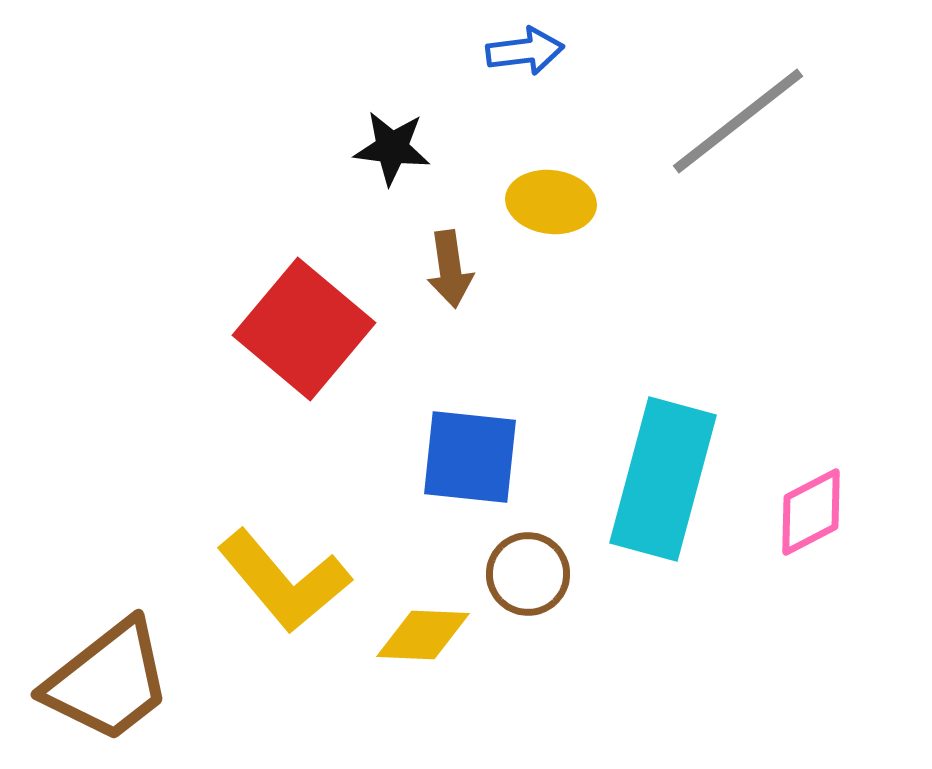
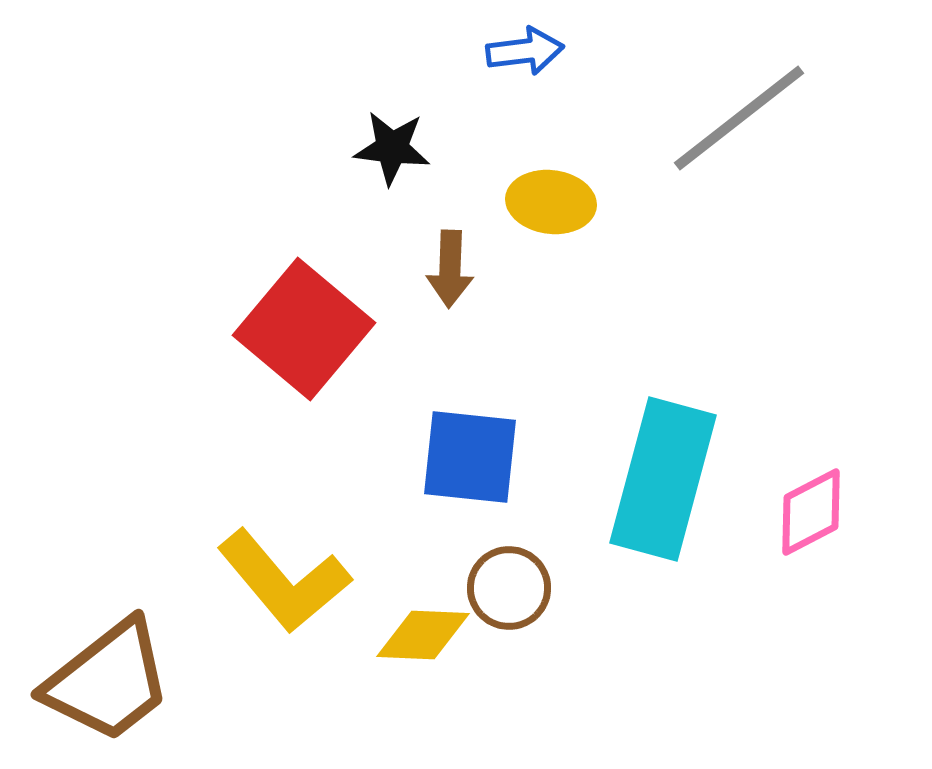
gray line: moved 1 px right, 3 px up
brown arrow: rotated 10 degrees clockwise
brown circle: moved 19 px left, 14 px down
